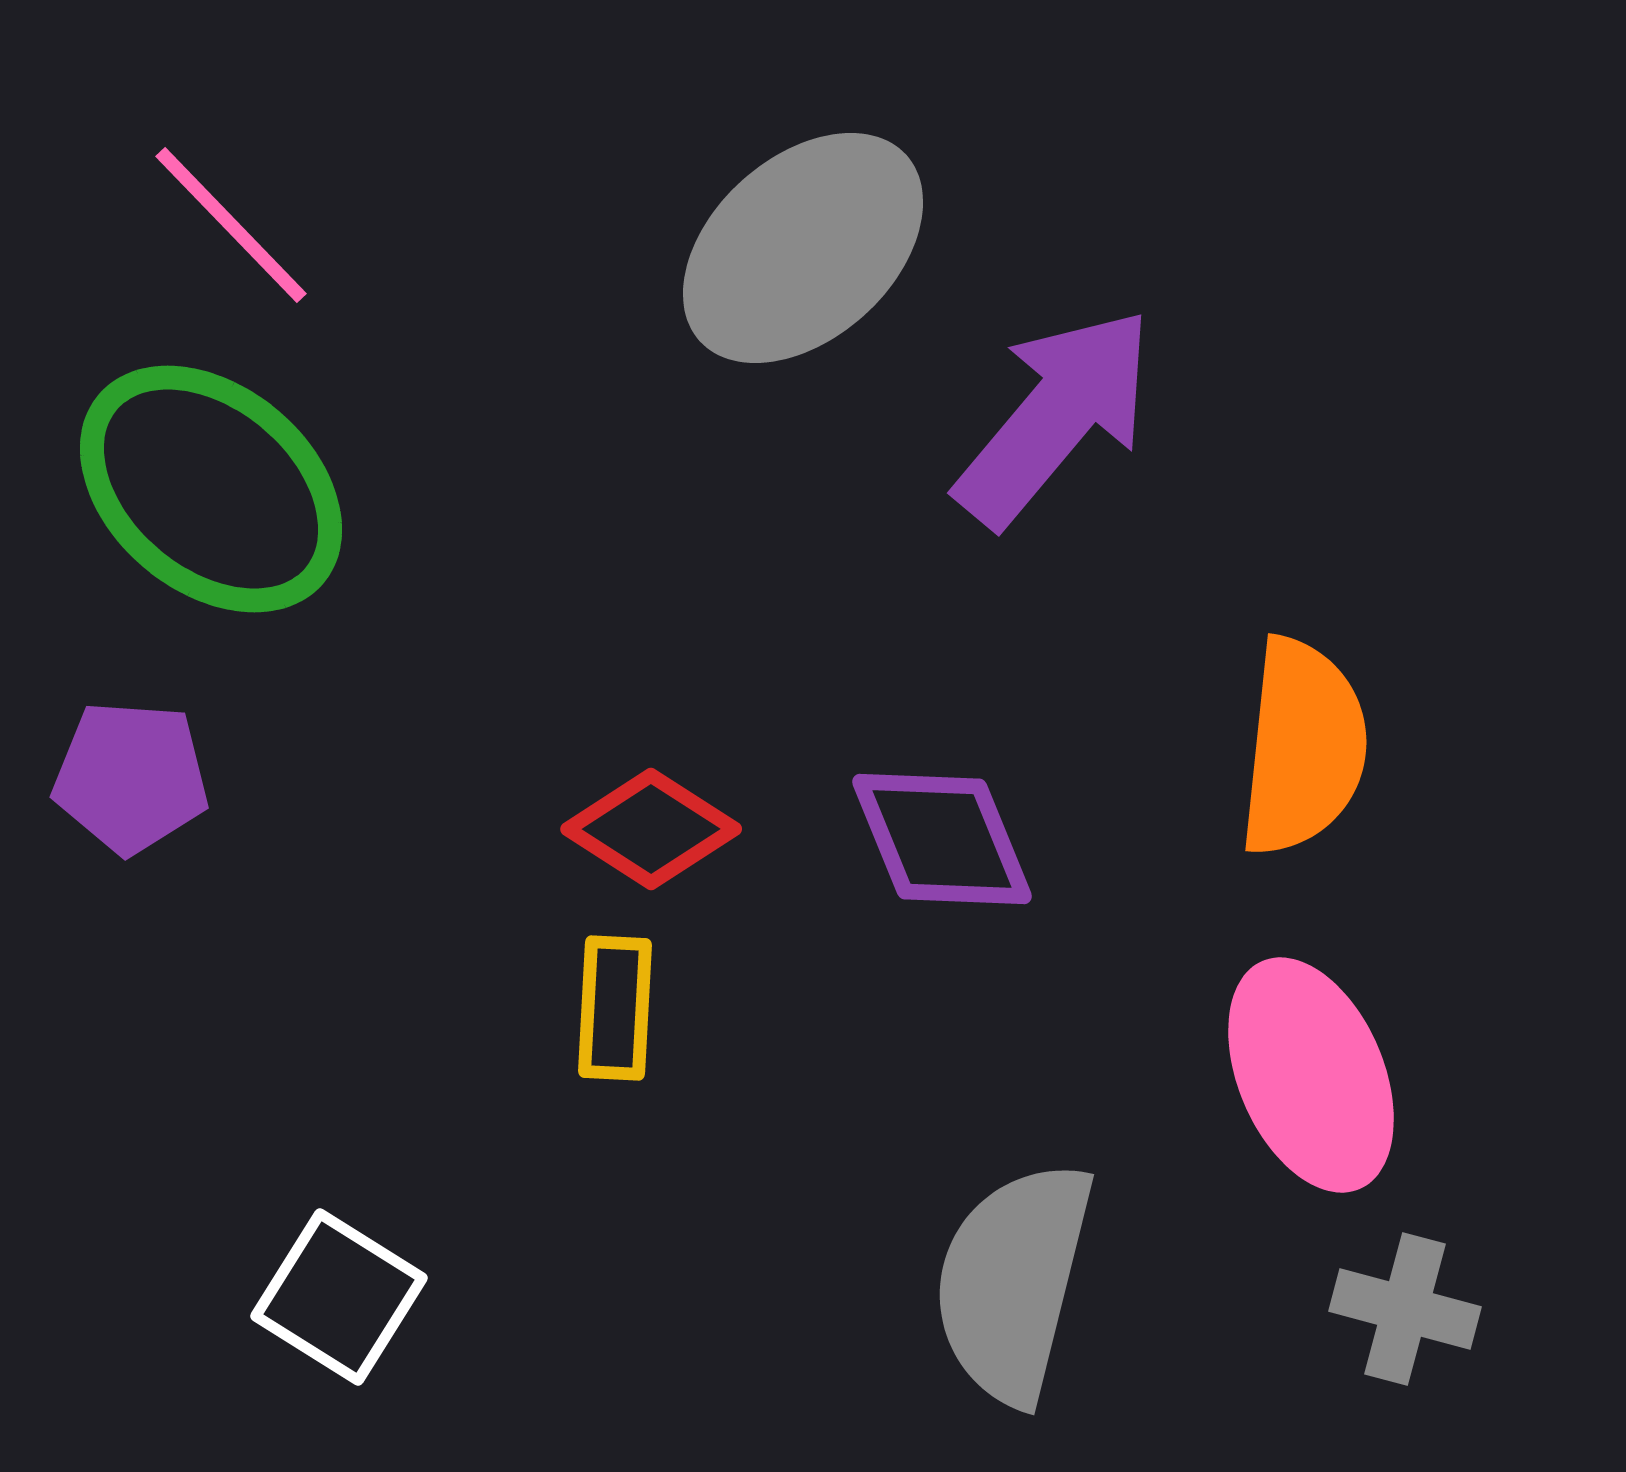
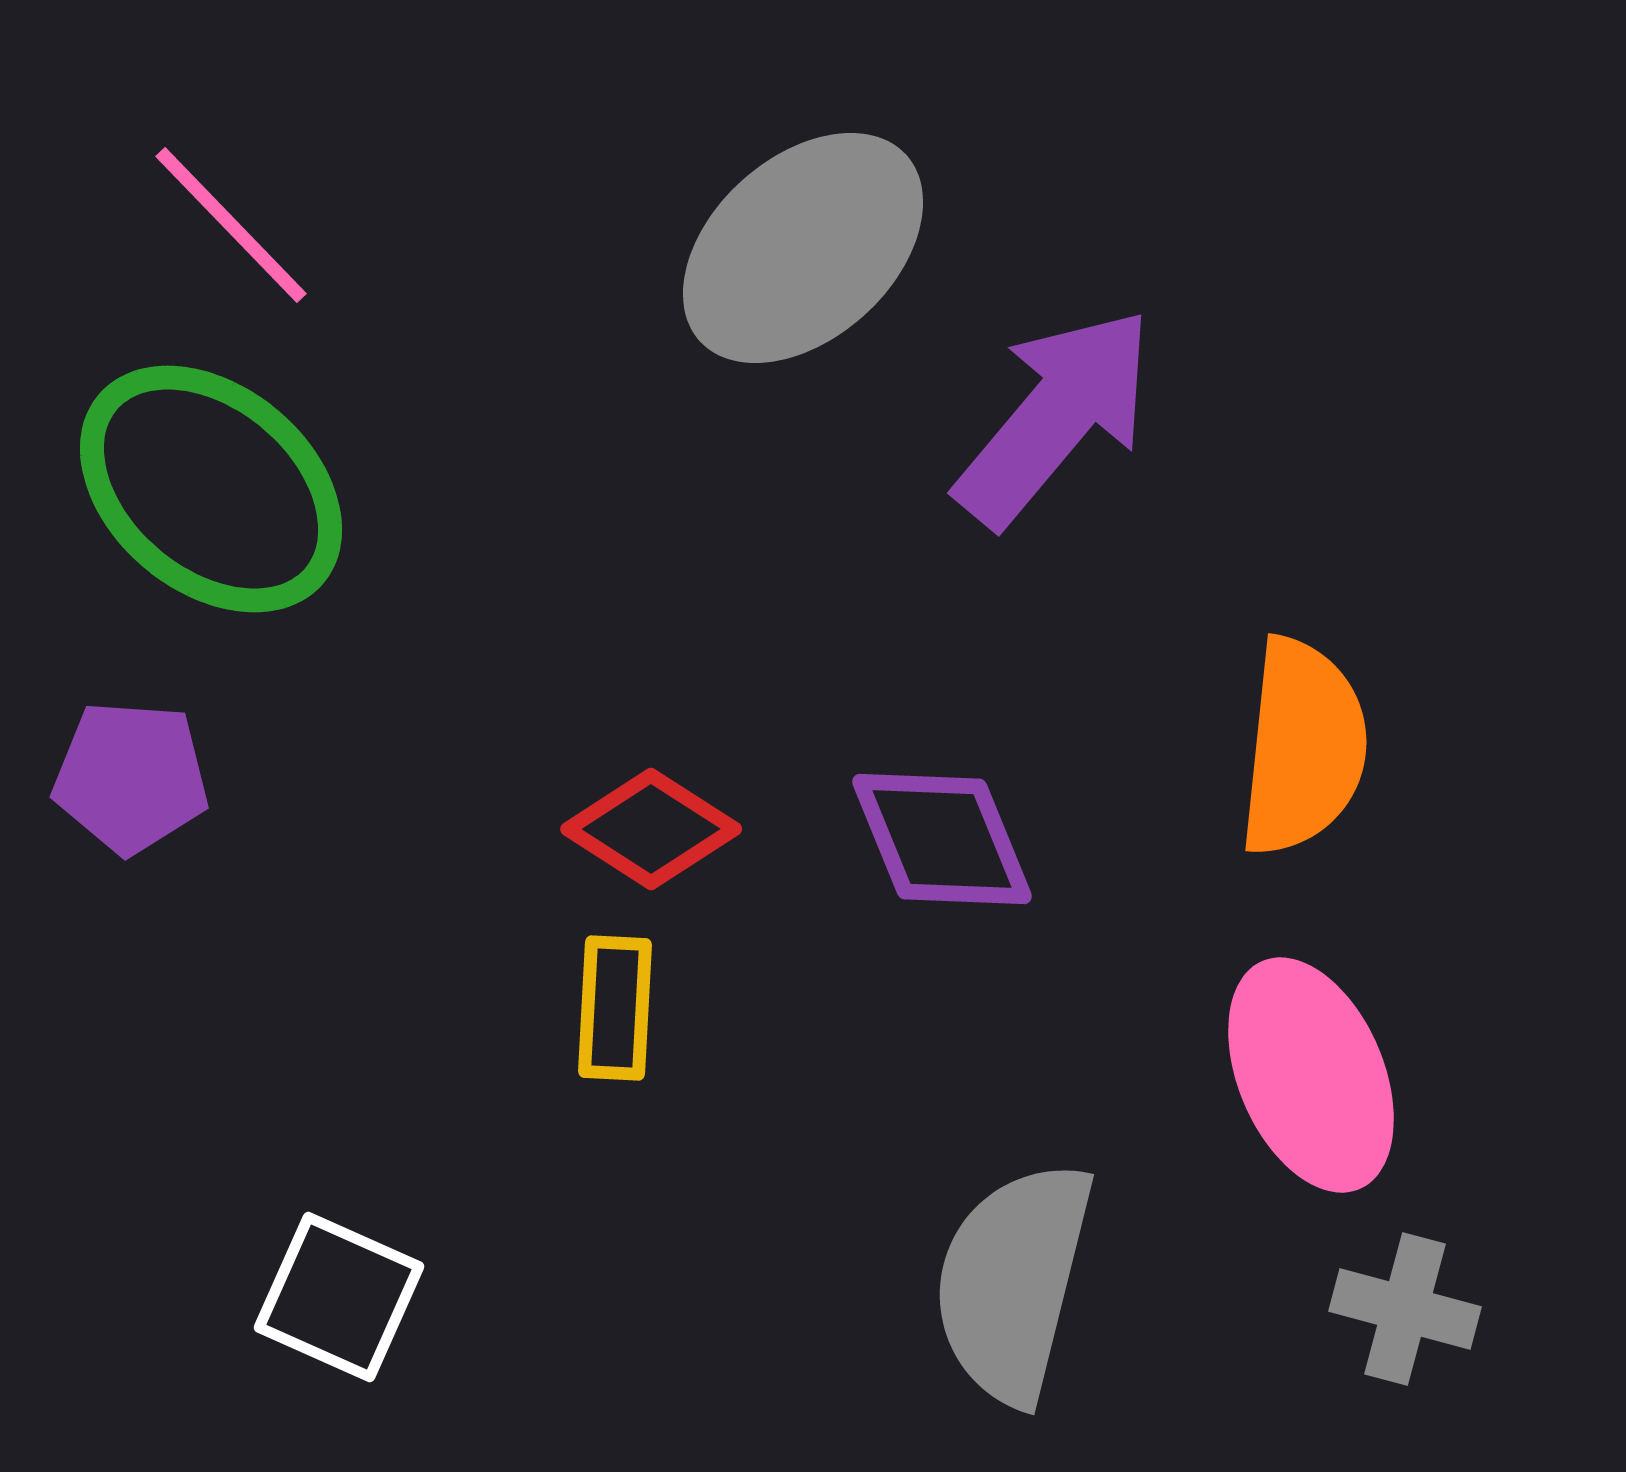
white square: rotated 8 degrees counterclockwise
